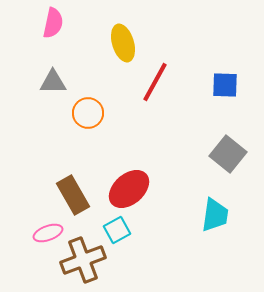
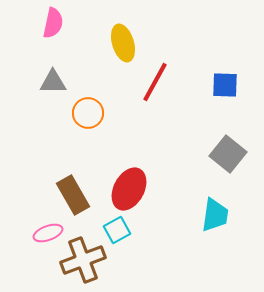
red ellipse: rotated 21 degrees counterclockwise
